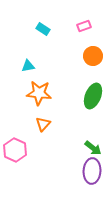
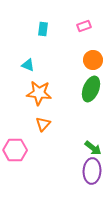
cyan rectangle: rotated 64 degrees clockwise
orange circle: moved 4 px down
cyan triangle: moved 1 px up; rotated 32 degrees clockwise
green ellipse: moved 2 px left, 7 px up
pink hexagon: rotated 25 degrees counterclockwise
